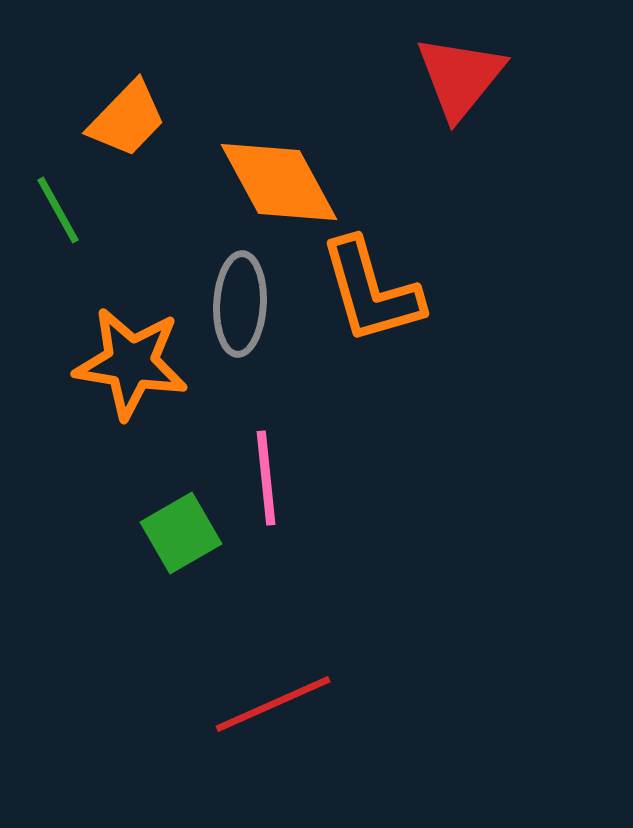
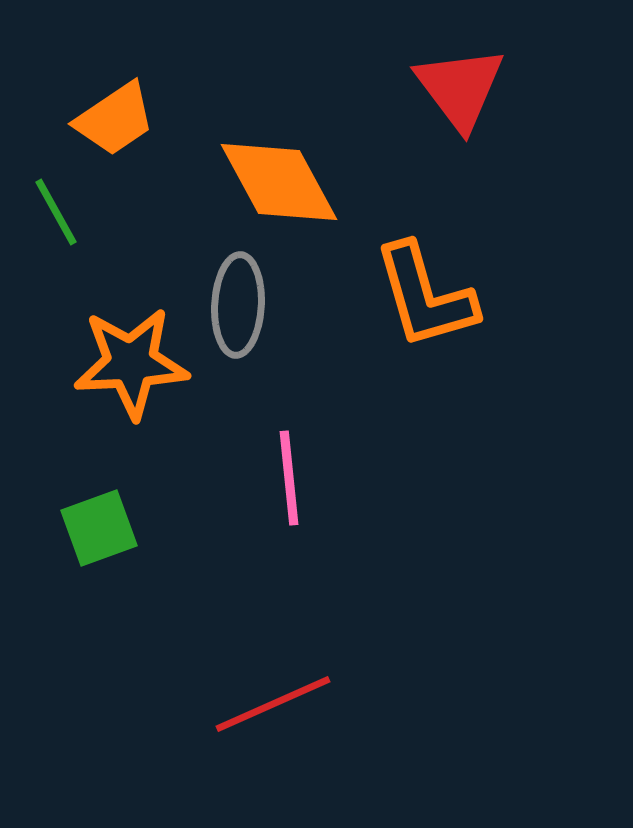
red triangle: moved 11 px down; rotated 16 degrees counterclockwise
orange trapezoid: moved 12 px left; rotated 12 degrees clockwise
green line: moved 2 px left, 2 px down
orange L-shape: moved 54 px right, 5 px down
gray ellipse: moved 2 px left, 1 px down
orange star: rotated 12 degrees counterclockwise
pink line: moved 23 px right
green square: moved 82 px left, 5 px up; rotated 10 degrees clockwise
